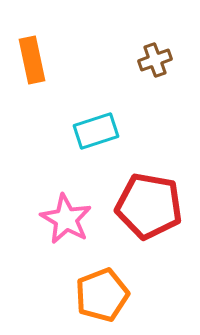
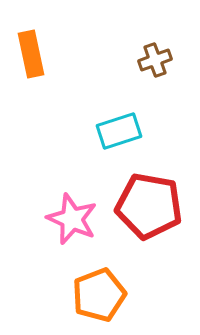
orange rectangle: moved 1 px left, 6 px up
cyan rectangle: moved 23 px right
pink star: moved 6 px right; rotated 6 degrees counterclockwise
orange pentagon: moved 3 px left
